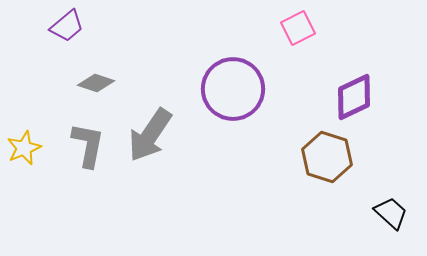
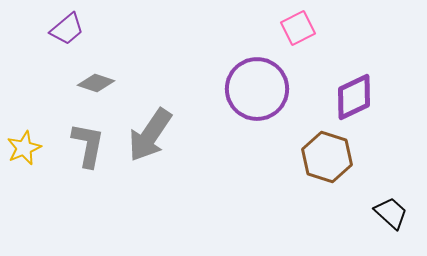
purple trapezoid: moved 3 px down
purple circle: moved 24 px right
